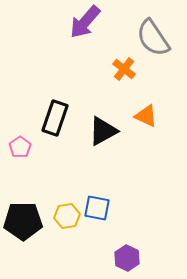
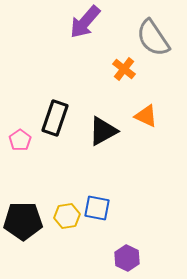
pink pentagon: moved 7 px up
